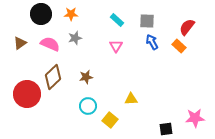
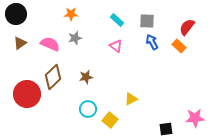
black circle: moved 25 px left
pink triangle: rotated 24 degrees counterclockwise
yellow triangle: rotated 24 degrees counterclockwise
cyan circle: moved 3 px down
